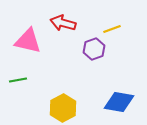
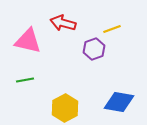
green line: moved 7 px right
yellow hexagon: moved 2 px right
